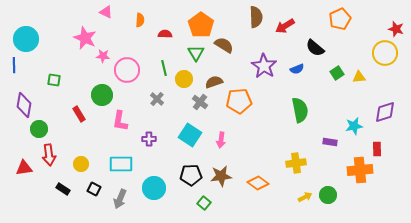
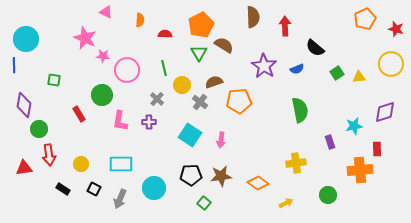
brown semicircle at (256, 17): moved 3 px left
orange pentagon at (340, 19): moved 25 px right
orange pentagon at (201, 25): rotated 10 degrees clockwise
red arrow at (285, 26): rotated 120 degrees clockwise
green triangle at (196, 53): moved 3 px right
yellow circle at (385, 53): moved 6 px right, 11 px down
yellow circle at (184, 79): moved 2 px left, 6 px down
purple cross at (149, 139): moved 17 px up
purple rectangle at (330, 142): rotated 64 degrees clockwise
yellow arrow at (305, 197): moved 19 px left, 6 px down
